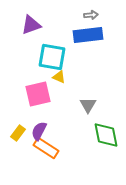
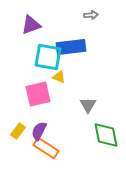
blue rectangle: moved 17 px left, 12 px down
cyan square: moved 4 px left
yellow rectangle: moved 2 px up
